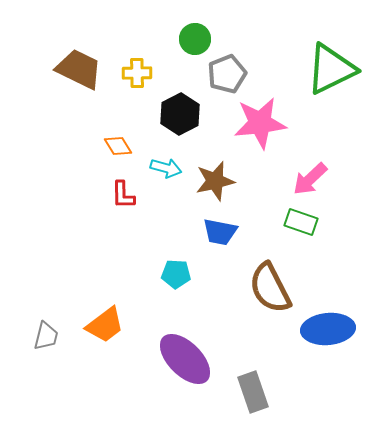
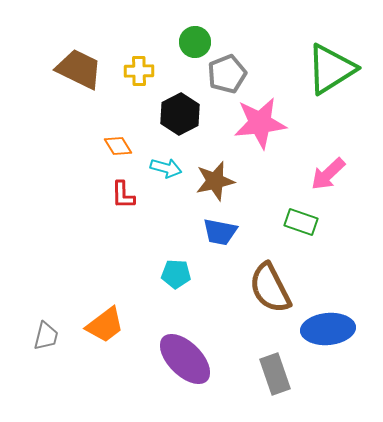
green circle: moved 3 px down
green triangle: rotated 6 degrees counterclockwise
yellow cross: moved 2 px right, 2 px up
pink arrow: moved 18 px right, 5 px up
gray rectangle: moved 22 px right, 18 px up
